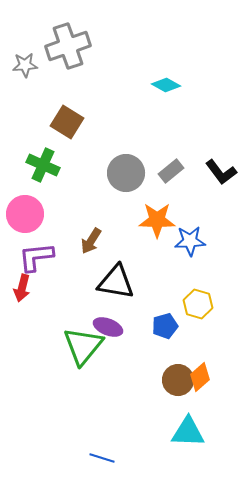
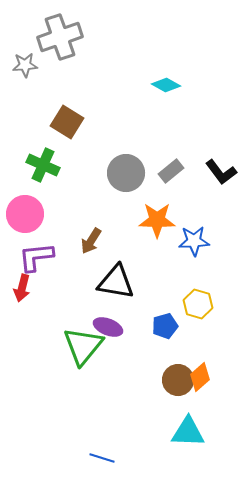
gray cross: moved 8 px left, 9 px up
blue star: moved 4 px right
